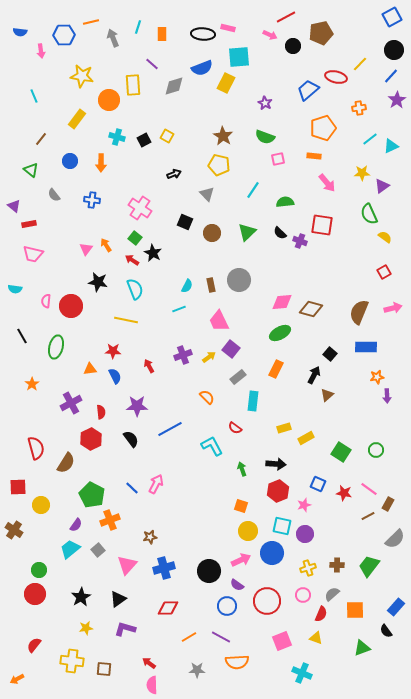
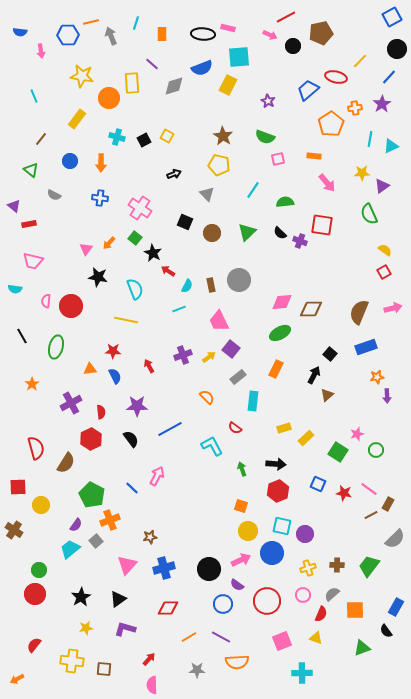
cyan line at (138, 27): moved 2 px left, 4 px up
blue hexagon at (64, 35): moved 4 px right
gray arrow at (113, 38): moved 2 px left, 2 px up
black circle at (394, 50): moved 3 px right, 1 px up
yellow line at (360, 64): moved 3 px up
blue line at (391, 76): moved 2 px left, 1 px down
yellow rectangle at (226, 83): moved 2 px right, 2 px down
yellow rectangle at (133, 85): moved 1 px left, 2 px up
orange circle at (109, 100): moved 2 px up
purple star at (397, 100): moved 15 px left, 4 px down
purple star at (265, 103): moved 3 px right, 2 px up
orange cross at (359, 108): moved 4 px left
orange pentagon at (323, 128): moved 8 px right, 4 px up; rotated 15 degrees counterclockwise
cyan line at (370, 139): rotated 42 degrees counterclockwise
gray semicircle at (54, 195): rotated 24 degrees counterclockwise
blue cross at (92, 200): moved 8 px right, 2 px up
yellow semicircle at (385, 237): moved 13 px down
orange arrow at (106, 245): moved 3 px right, 2 px up; rotated 104 degrees counterclockwise
pink trapezoid at (33, 254): moved 7 px down
red arrow at (132, 260): moved 36 px right, 11 px down
black star at (98, 282): moved 5 px up
brown diamond at (311, 309): rotated 15 degrees counterclockwise
blue rectangle at (366, 347): rotated 20 degrees counterclockwise
yellow rectangle at (306, 438): rotated 14 degrees counterclockwise
green square at (341, 452): moved 3 px left
pink arrow at (156, 484): moved 1 px right, 8 px up
pink star at (304, 505): moved 53 px right, 71 px up
brown line at (368, 516): moved 3 px right, 1 px up
gray square at (98, 550): moved 2 px left, 9 px up
black circle at (209, 571): moved 2 px up
blue circle at (227, 606): moved 4 px left, 2 px up
blue rectangle at (396, 607): rotated 12 degrees counterclockwise
red arrow at (149, 663): moved 4 px up; rotated 96 degrees clockwise
cyan cross at (302, 673): rotated 24 degrees counterclockwise
